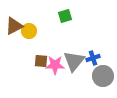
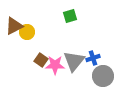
green square: moved 5 px right
yellow circle: moved 2 px left, 1 px down
brown square: moved 1 px up; rotated 32 degrees clockwise
